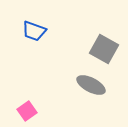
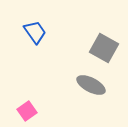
blue trapezoid: moved 1 px right, 1 px down; rotated 145 degrees counterclockwise
gray square: moved 1 px up
